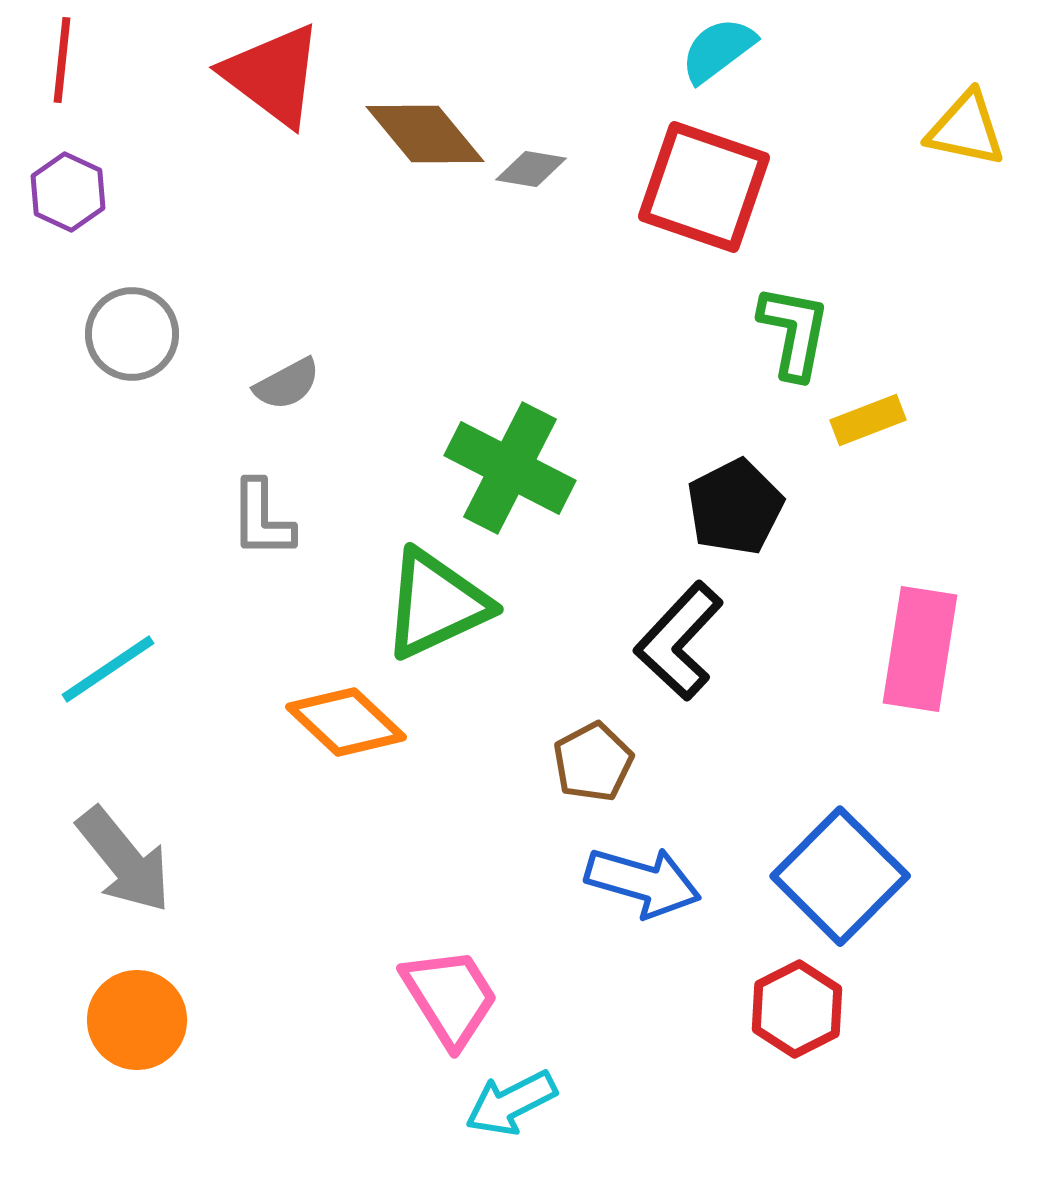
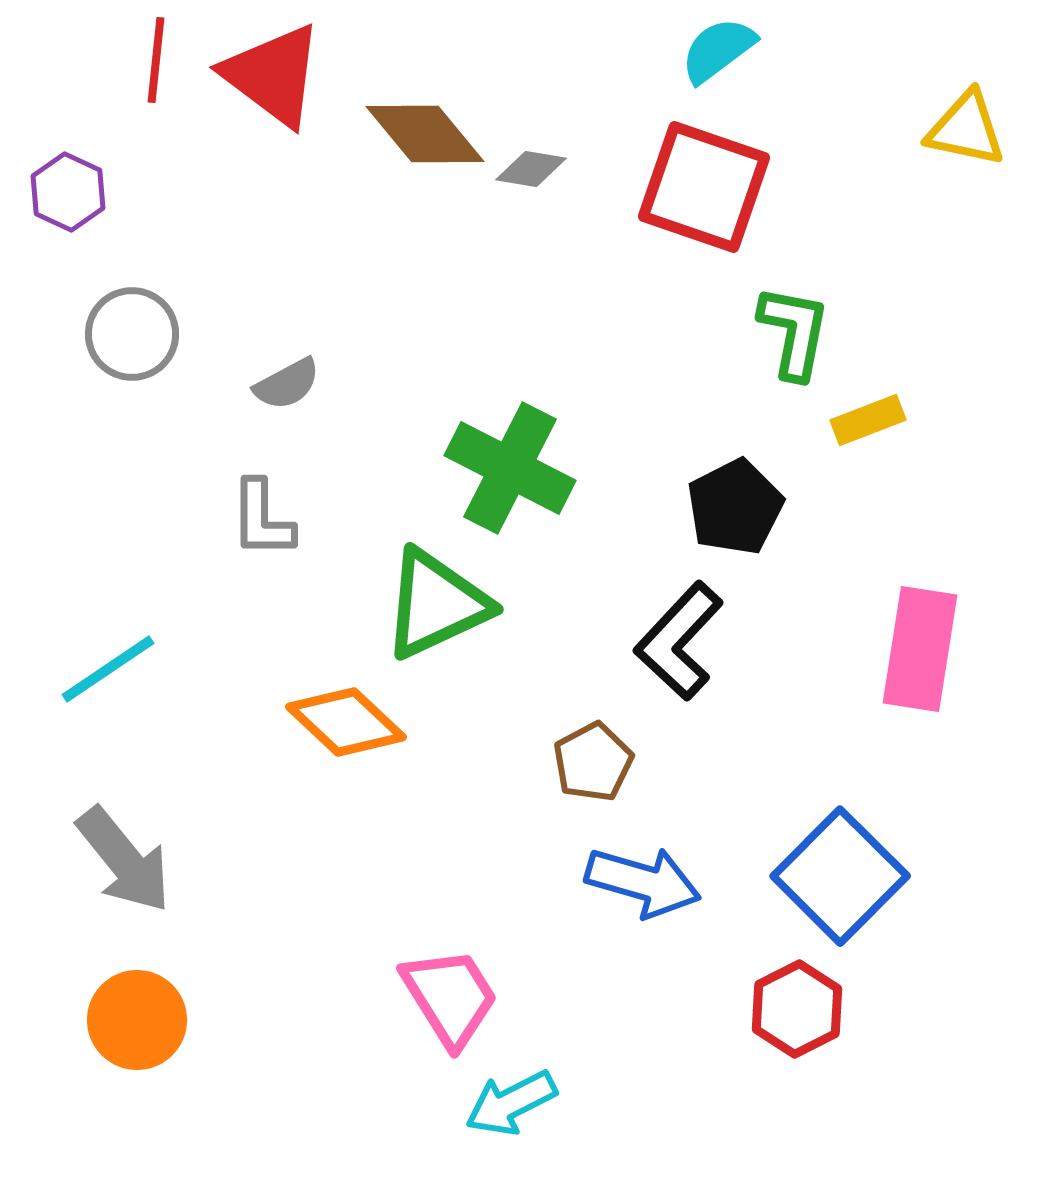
red line: moved 94 px right
